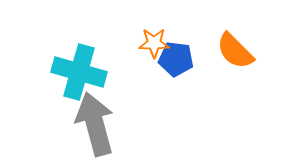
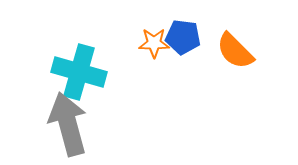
blue pentagon: moved 7 px right, 22 px up
gray arrow: moved 27 px left
